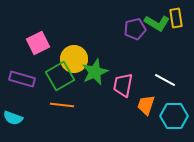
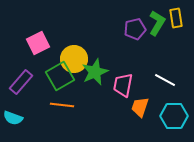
green L-shape: rotated 90 degrees counterclockwise
purple rectangle: moved 1 px left, 3 px down; rotated 65 degrees counterclockwise
orange trapezoid: moved 6 px left, 2 px down
